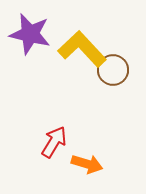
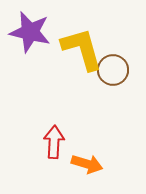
purple star: moved 2 px up
yellow L-shape: rotated 27 degrees clockwise
red arrow: rotated 28 degrees counterclockwise
